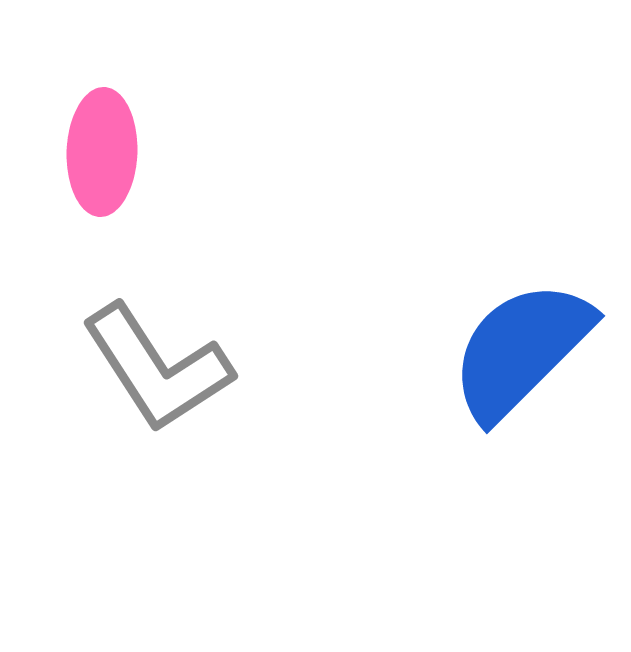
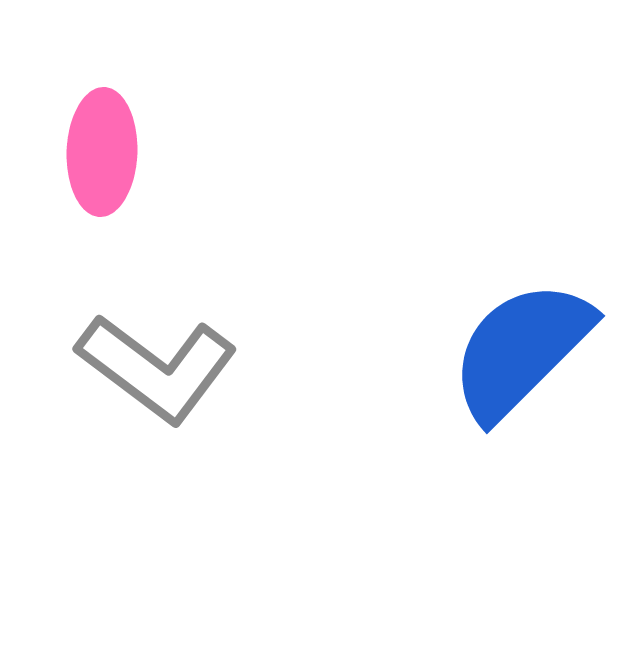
gray L-shape: rotated 20 degrees counterclockwise
